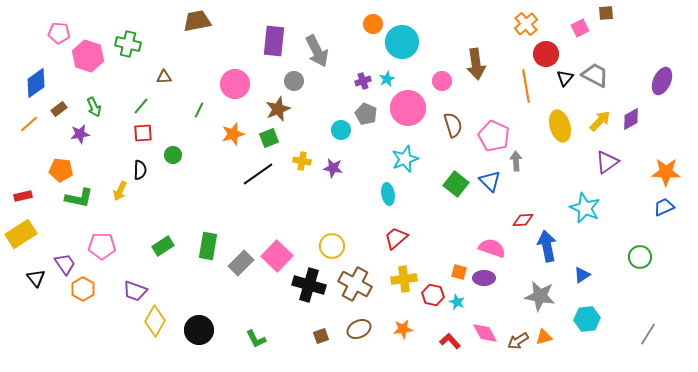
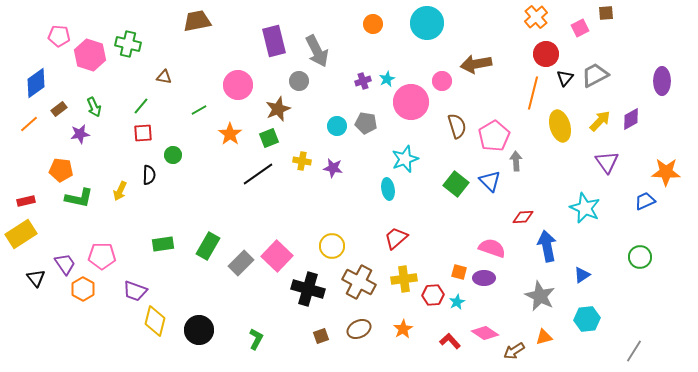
orange cross at (526, 24): moved 10 px right, 7 px up
pink pentagon at (59, 33): moved 3 px down
purple rectangle at (274, 41): rotated 20 degrees counterclockwise
cyan circle at (402, 42): moved 25 px right, 19 px up
pink hexagon at (88, 56): moved 2 px right, 1 px up
brown arrow at (476, 64): rotated 88 degrees clockwise
gray trapezoid at (595, 75): rotated 56 degrees counterclockwise
brown triangle at (164, 77): rotated 14 degrees clockwise
gray circle at (294, 81): moved 5 px right
purple ellipse at (662, 81): rotated 24 degrees counterclockwise
pink circle at (235, 84): moved 3 px right, 1 px down
orange line at (526, 86): moved 7 px right, 7 px down; rotated 24 degrees clockwise
pink circle at (408, 108): moved 3 px right, 6 px up
green line at (199, 110): rotated 35 degrees clockwise
gray pentagon at (366, 114): moved 9 px down; rotated 15 degrees counterclockwise
brown semicircle at (453, 125): moved 4 px right, 1 px down
cyan circle at (341, 130): moved 4 px left, 4 px up
orange star at (233, 134): moved 3 px left; rotated 20 degrees counterclockwise
pink pentagon at (494, 136): rotated 16 degrees clockwise
purple triangle at (607, 162): rotated 30 degrees counterclockwise
black semicircle at (140, 170): moved 9 px right, 5 px down
cyan ellipse at (388, 194): moved 5 px up
red rectangle at (23, 196): moved 3 px right, 5 px down
blue trapezoid at (664, 207): moved 19 px left, 6 px up
red diamond at (523, 220): moved 3 px up
pink pentagon at (102, 246): moved 10 px down
green rectangle at (163, 246): moved 2 px up; rotated 25 degrees clockwise
green rectangle at (208, 246): rotated 20 degrees clockwise
brown cross at (355, 284): moved 4 px right, 2 px up
black cross at (309, 285): moved 1 px left, 4 px down
red hexagon at (433, 295): rotated 15 degrees counterclockwise
gray star at (540, 296): rotated 16 degrees clockwise
cyan star at (457, 302): rotated 21 degrees clockwise
yellow diamond at (155, 321): rotated 16 degrees counterclockwise
orange star at (403, 329): rotated 24 degrees counterclockwise
pink diamond at (485, 333): rotated 28 degrees counterclockwise
gray line at (648, 334): moved 14 px left, 17 px down
green L-shape at (256, 339): rotated 125 degrees counterclockwise
brown arrow at (518, 341): moved 4 px left, 10 px down
